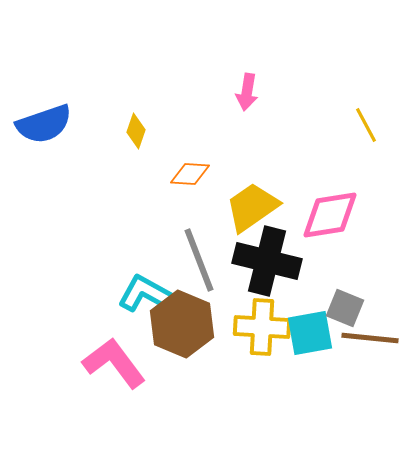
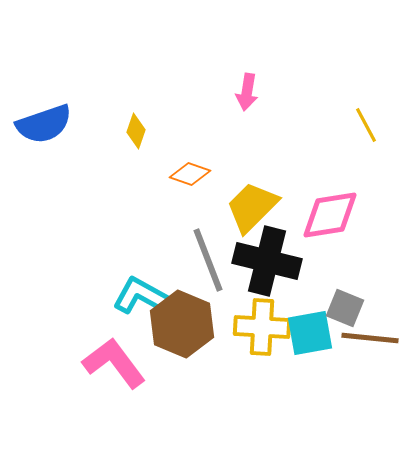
orange diamond: rotated 15 degrees clockwise
yellow trapezoid: rotated 10 degrees counterclockwise
gray line: moved 9 px right
cyan L-shape: moved 5 px left, 2 px down
